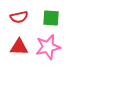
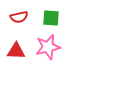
red triangle: moved 3 px left, 4 px down
